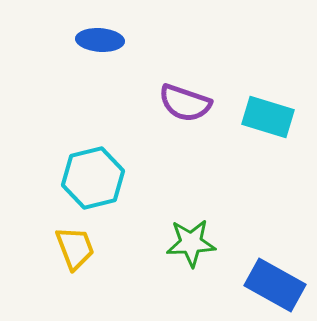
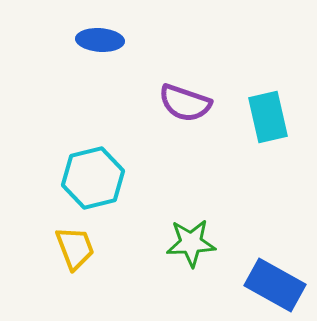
cyan rectangle: rotated 60 degrees clockwise
